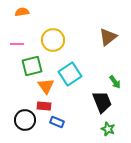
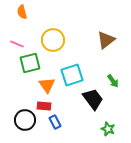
orange semicircle: rotated 96 degrees counterclockwise
brown triangle: moved 2 px left, 3 px down
pink line: rotated 24 degrees clockwise
green square: moved 2 px left, 3 px up
cyan square: moved 2 px right, 1 px down; rotated 15 degrees clockwise
green arrow: moved 2 px left, 1 px up
orange triangle: moved 1 px right, 1 px up
black trapezoid: moved 9 px left, 3 px up; rotated 15 degrees counterclockwise
blue rectangle: moved 2 px left; rotated 40 degrees clockwise
